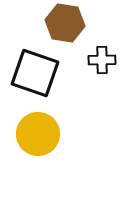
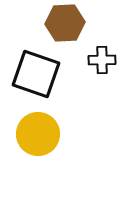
brown hexagon: rotated 12 degrees counterclockwise
black square: moved 1 px right, 1 px down
